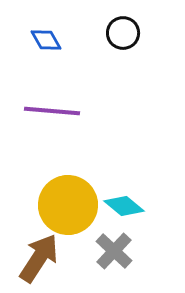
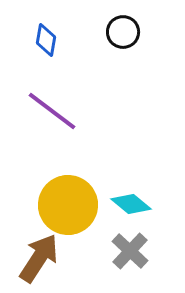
black circle: moved 1 px up
blue diamond: rotated 40 degrees clockwise
purple line: rotated 32 degrees clockwise
cyan diamond: moved 7 px right, 2 px up
gray cross: moved 16 px right
